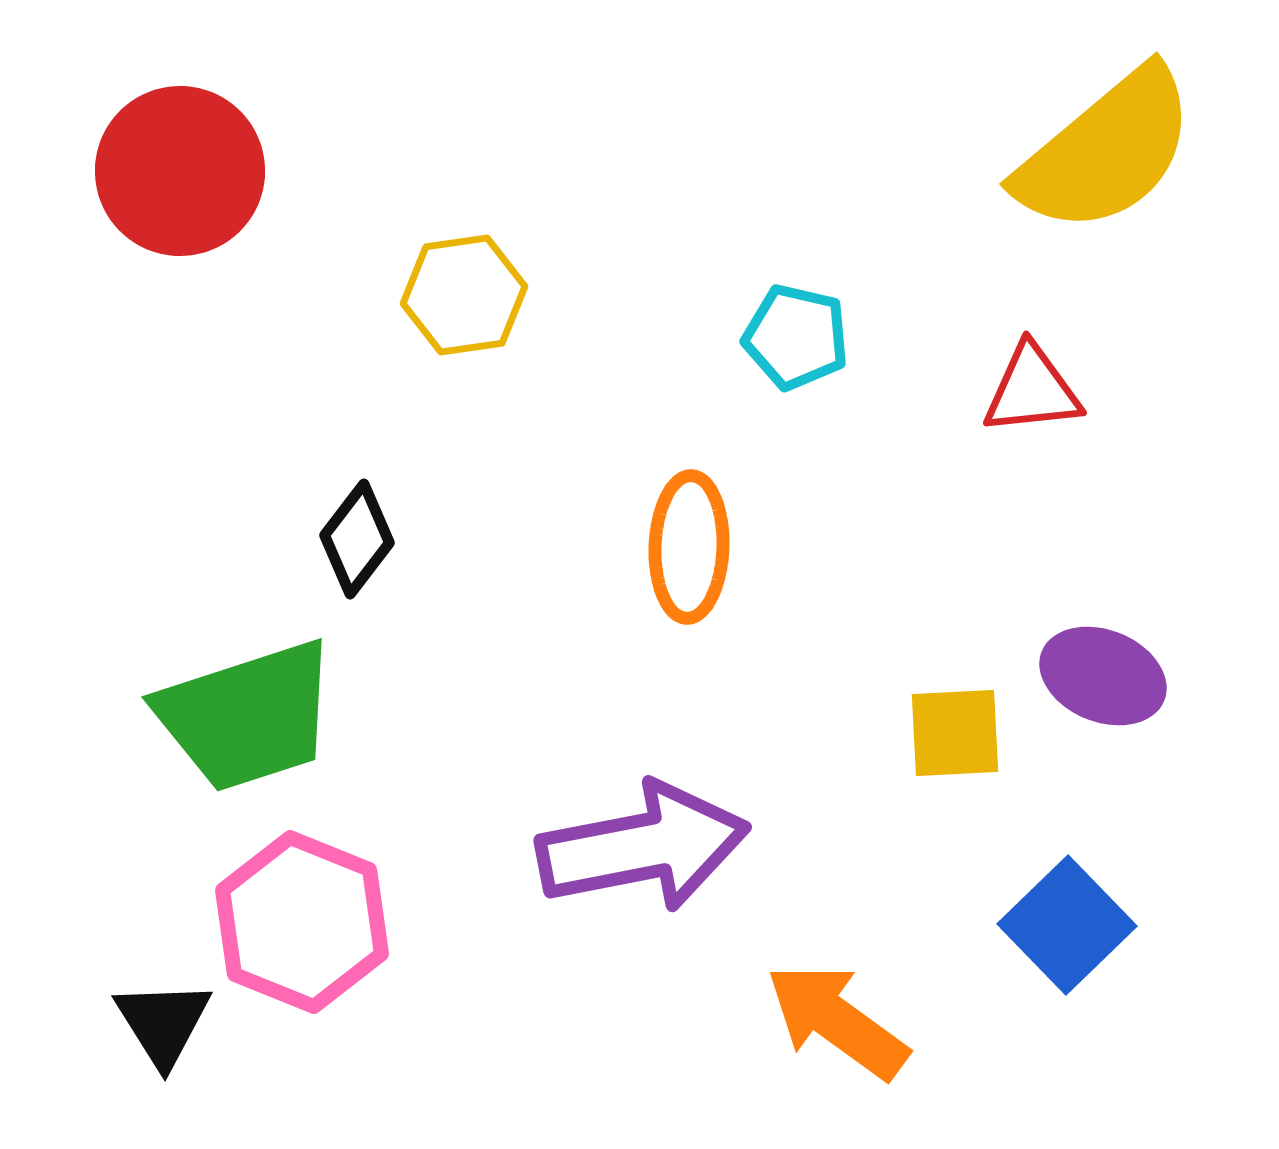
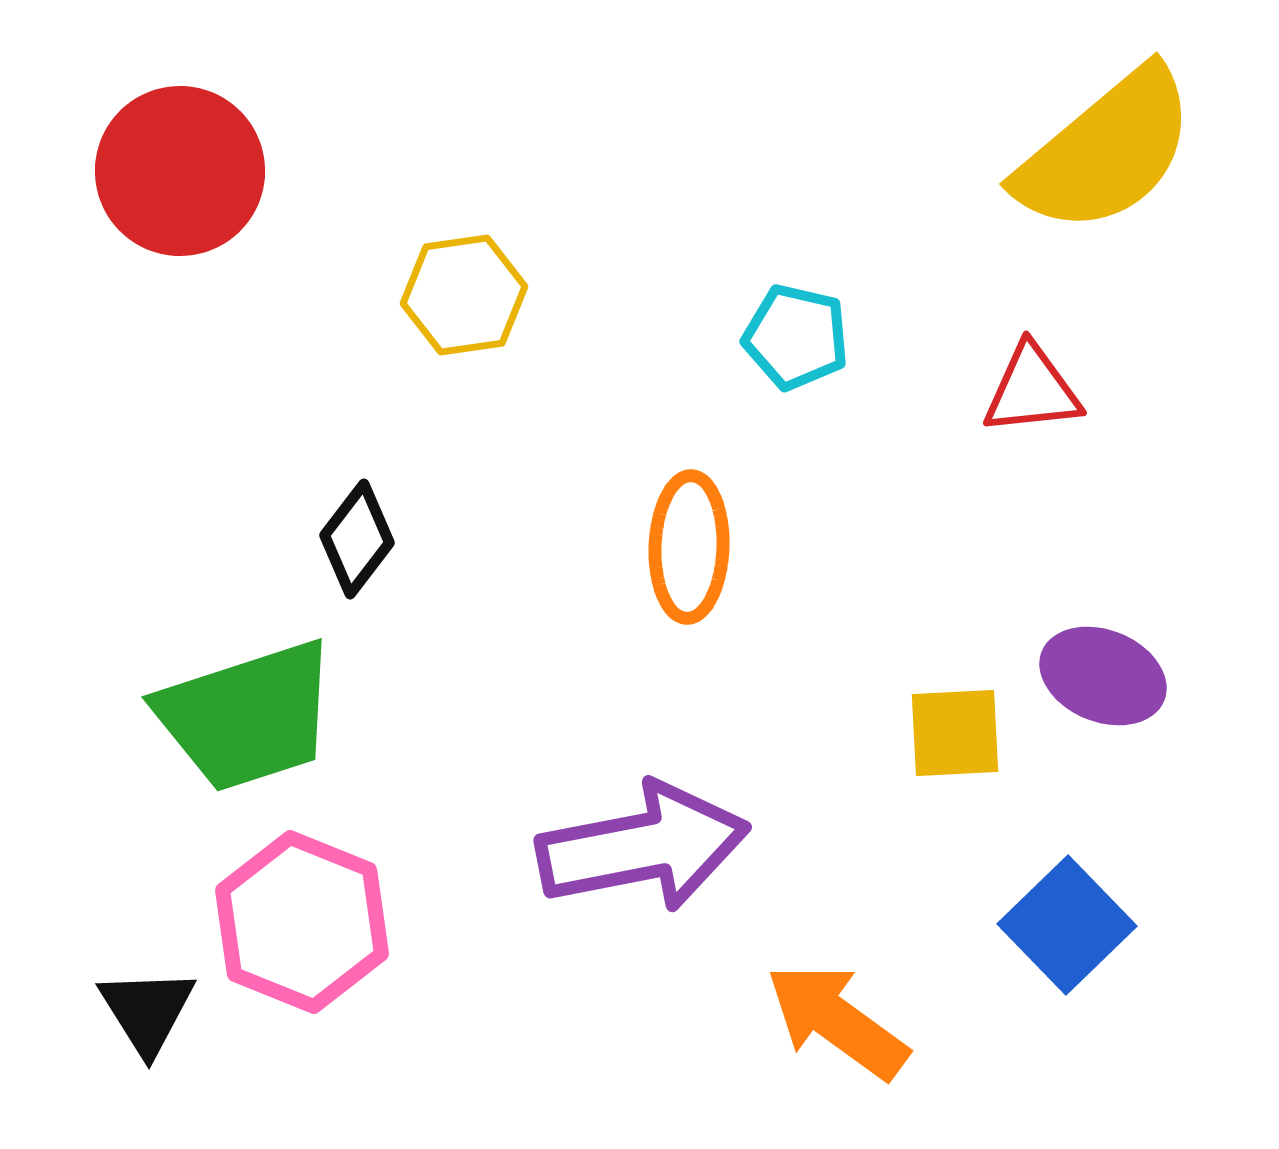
black triangle: moved 16 px left, 12 px up
